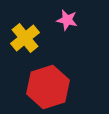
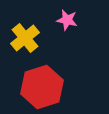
red hexagon: moved 6 px left
